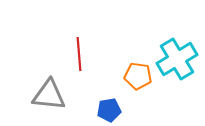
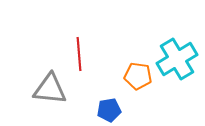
gray triangle: moved 1 px right, 6 px up
